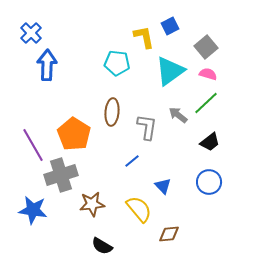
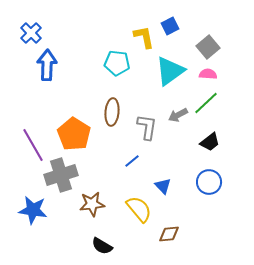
gray square: moved 2 px right
pink semicircle: rotated 12 degrees counterclockwise
gray arrow: rotated 66 degrees counterclockwise
